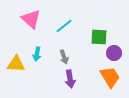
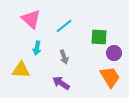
cyan arrow: moved 6 px up
yellow triangle: moved 5 px right, 6 px down
purple arrow: moved 9 px left, 4 px down; rotated 132 degrees clockwise
